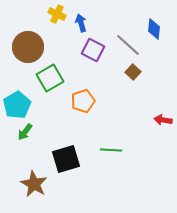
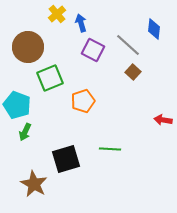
yellow cross: rotated 24 degrees clockwise
green square: rotated 8 degrees clockwise
cyan pentagon: rotated 20 degrees counterclockwise
green arrow: rotated 12 degrees counterclockwise
green line: moved 1 px left, 1 px up
